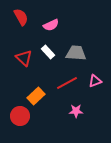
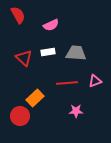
red semicircle: moved 3 px left, 2 px up
white rectangle: rotated 56 degrees counterclockwise
red line: rotated 25 degrees clockwise
orange rectangle: moved 1 px left, 2 px down
